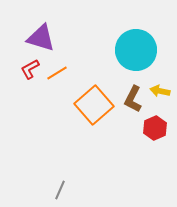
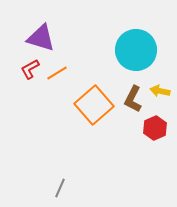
gray line: moved 2 px up
